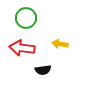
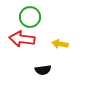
green circle: moved 4 px right, 1 px up
red arrow: moved 9 px up
